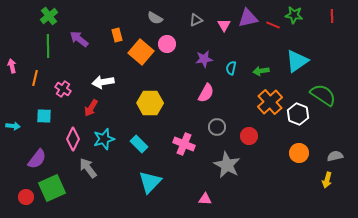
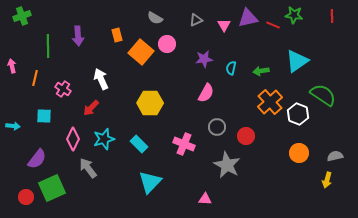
green cross at (49, 16): moved 27 px left; rotated 18 degrees clockwise
purple arrow at (79, 39): moved 1 px left, 3 px up; rotated 132 degrees counterclockwise
white arrow at (103, 82): moved 2 px left, 3 px up; rotated 75 degrees clockwise
red arrow at (91, 108): rotated 12 degrees clockwise
red circle at (249, 136): moved 3 px left
